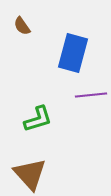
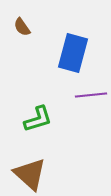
brown semicircle: moved 1 px down
brown triangle: rotated 6 degrees counterclockwise
